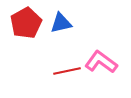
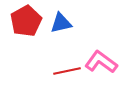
red pentagon: moved 2 px up
